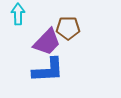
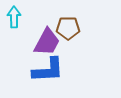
cyan arrow: moved 4 px left, 3 px down
purple trapezoid: rotated 16 degrees counterclockwise
